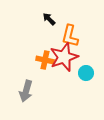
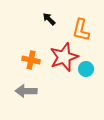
orange L-shape: moved 11 px right, 6 px up
orange cross: moved 14 px left
cyan circle: moved 4 px up
gray arrow: rotated 75 degrees clockwise
